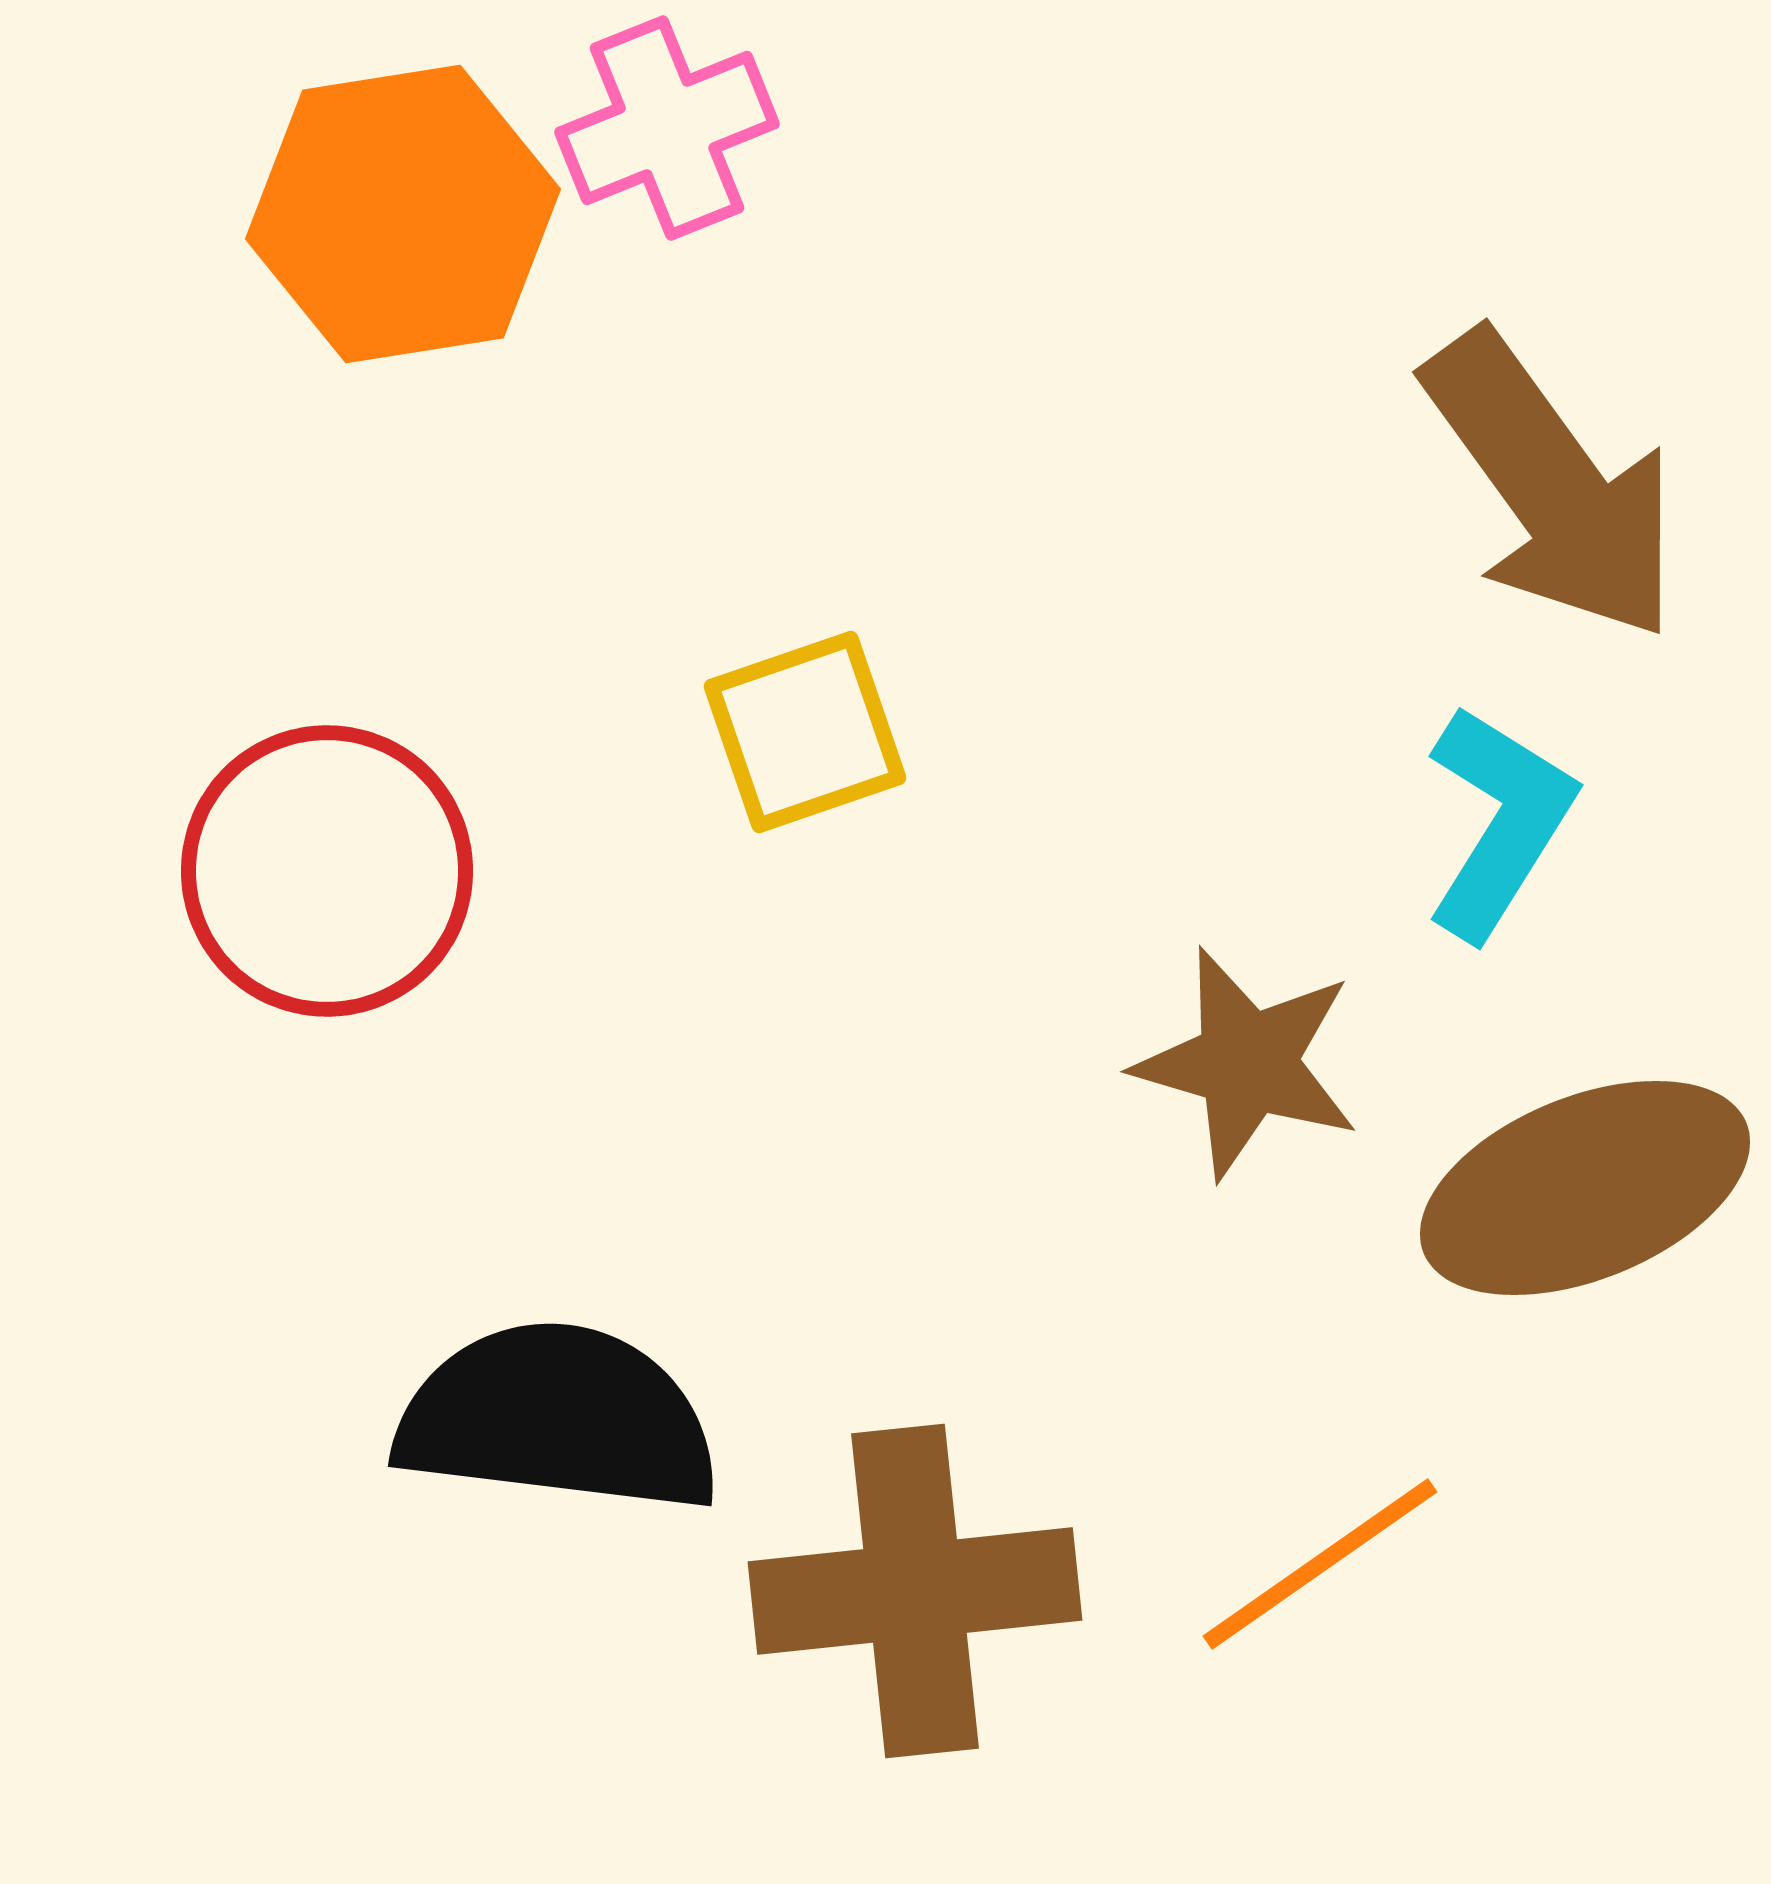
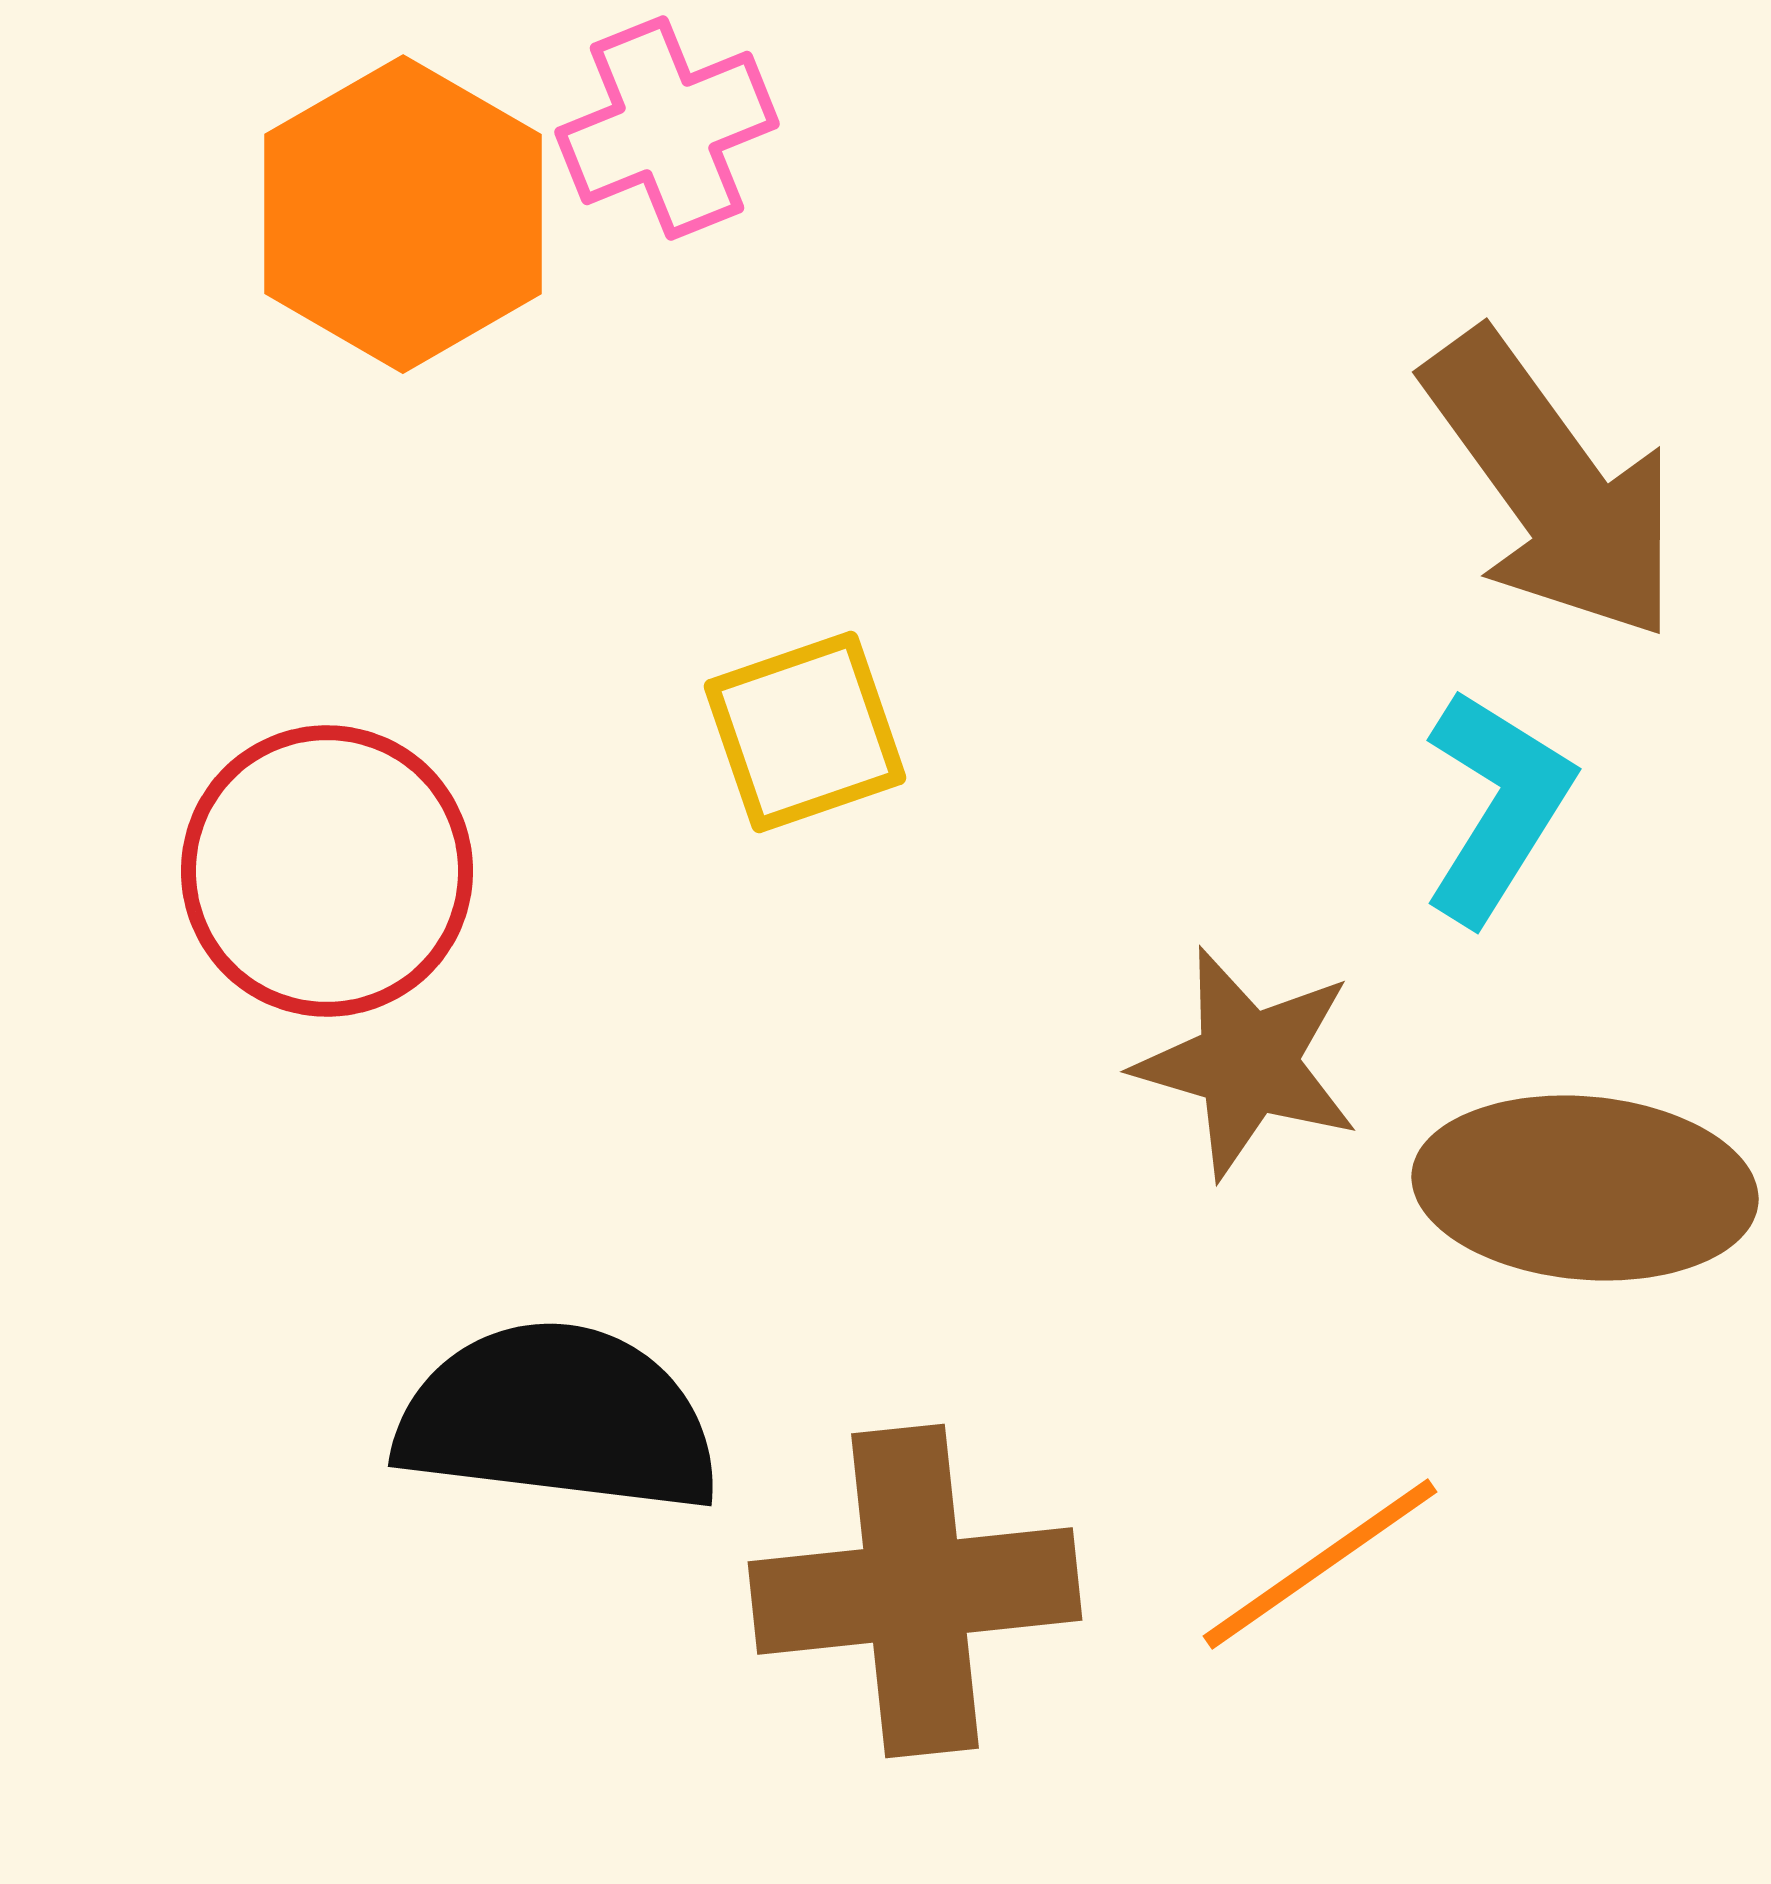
orange hexagon: rotated 21 degrees counterclockwise
cyan L-shape: moved 2 px left, 16 px up
brown ellipse: rotated 27 degrees clockwise
